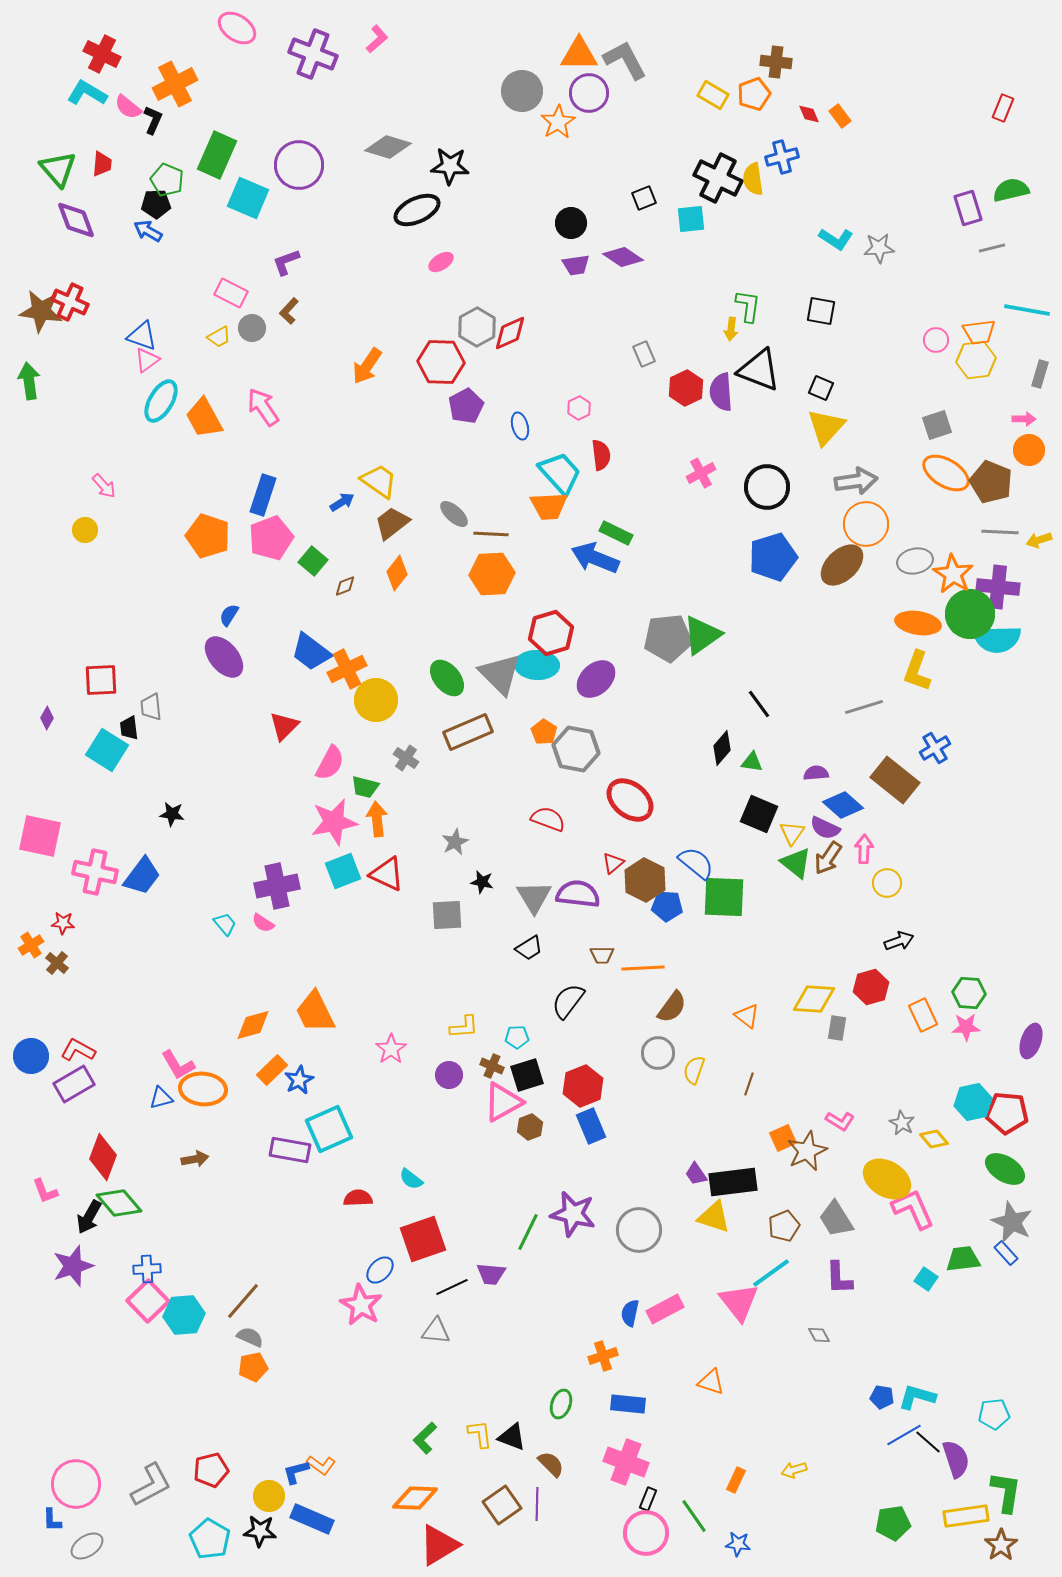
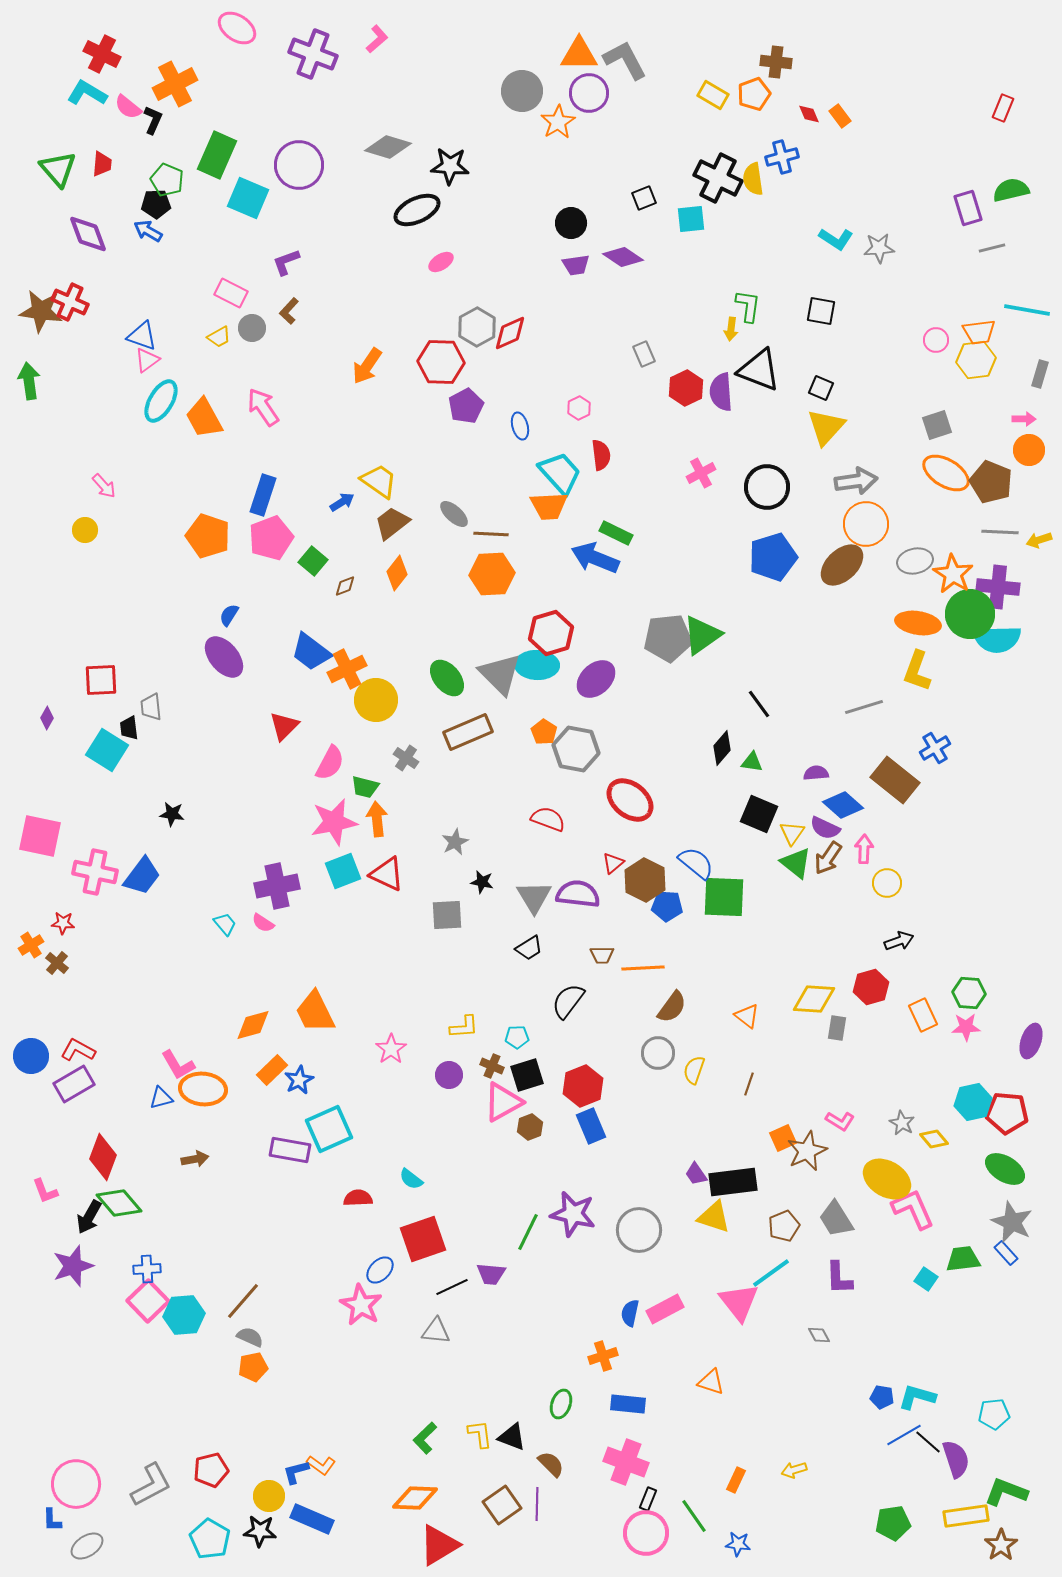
purple diamond at (76, 220): moved 12 px right, 14 px down
green L-shape at (1006, 1492): rotated 78 degrees counterclockwise
